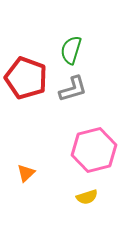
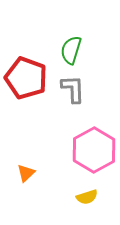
gray L-shape: rotated 76 degrees counterclockwise
pink hexagon: rotated 15 degrees counterclockwise
